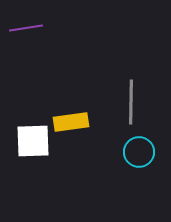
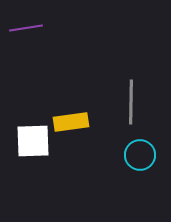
cyan circle: moved 1 px right, 3 px down
